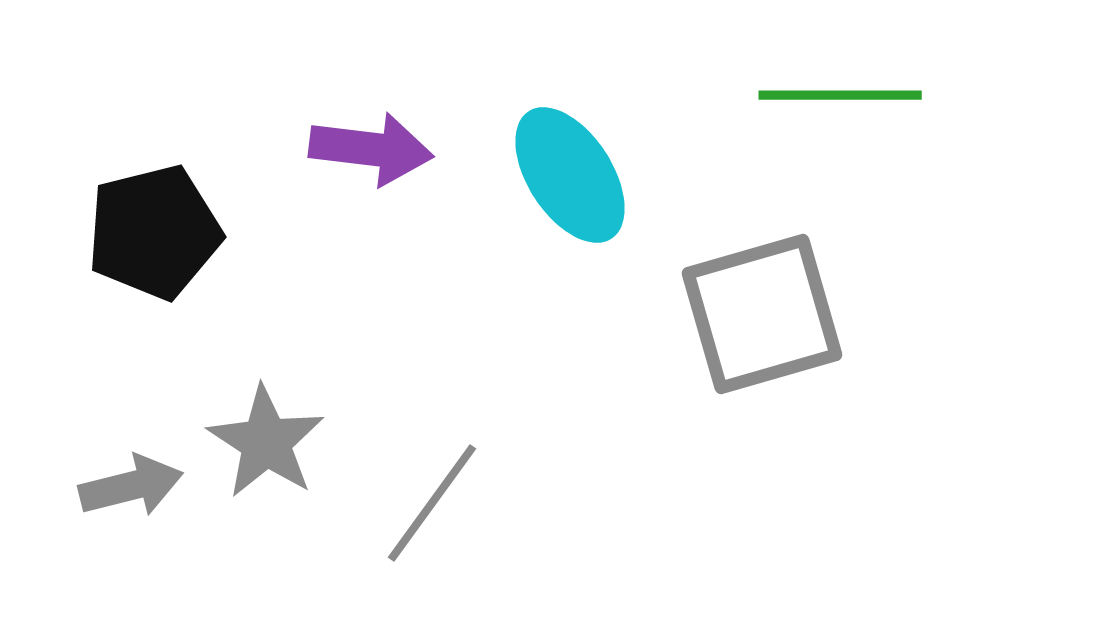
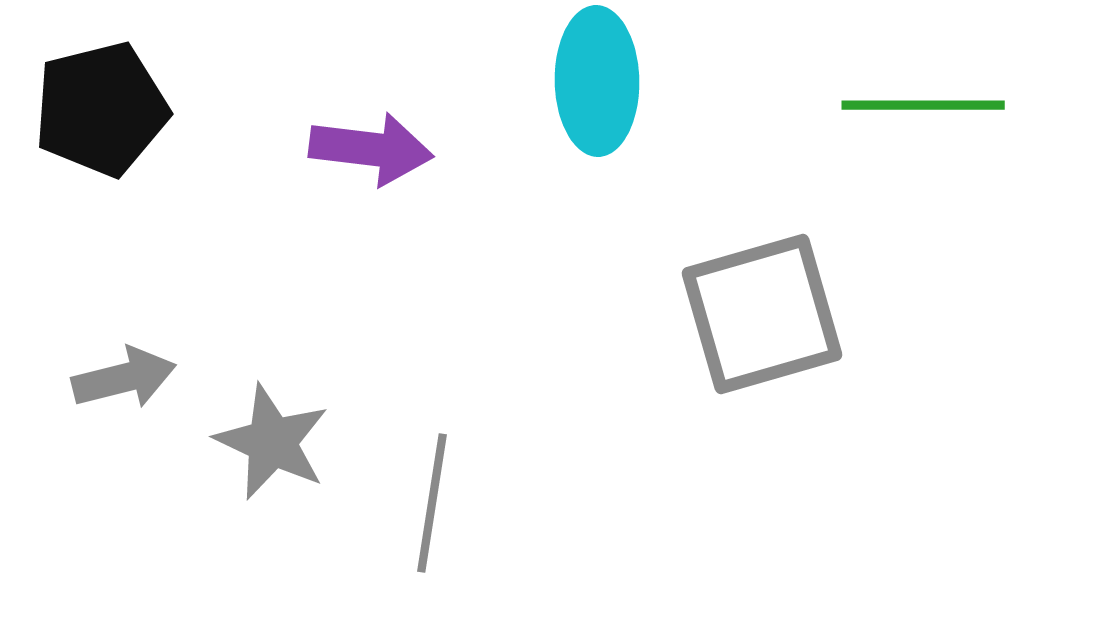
green line: moved 83 px right, 10 px down
cyan ellipse: moved 27 px right, 94 px up; rotated 32 degrees clockwise
black pentagon: moved 53 px left, 123 px up
gray star: moved 6 px right; rotated 8 degrees counterclockwise
gray arrow: moved 7 px left, 108 px up
gray line: rotated 27 degrees counterclockwise
